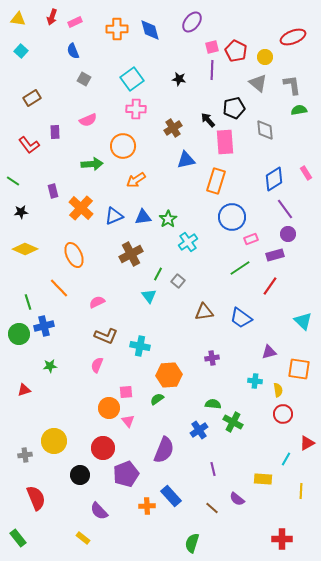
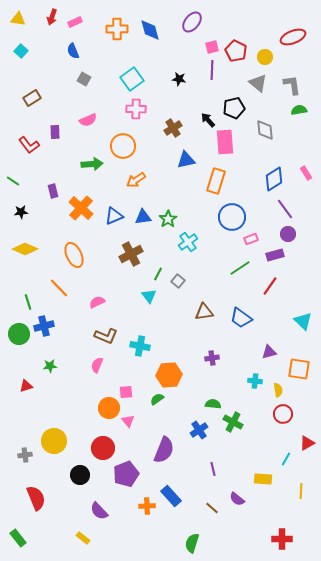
red triangle at (24, 390): moved 2 px right, 4 px up
